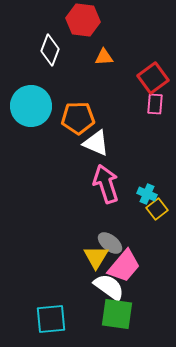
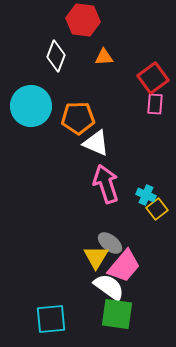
white diamond: moved 6 px right, 6 px down
cyan cross: moved 1 px left, 1 px down
